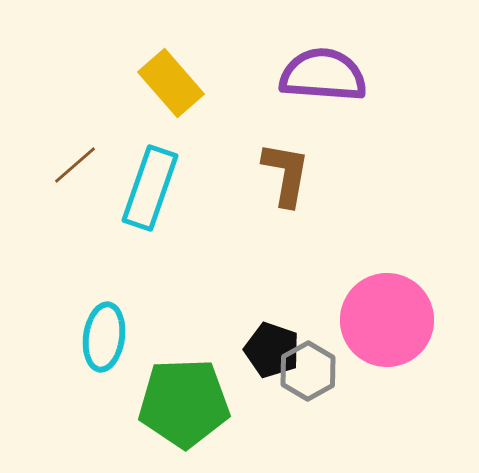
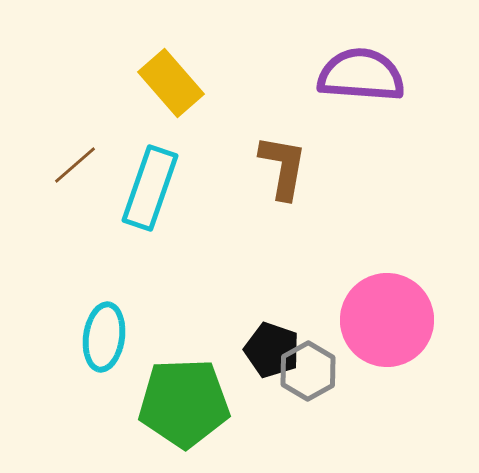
purple semicircle: moved 38 px right
brown L-shape: moved 3 px left, 7 px up
